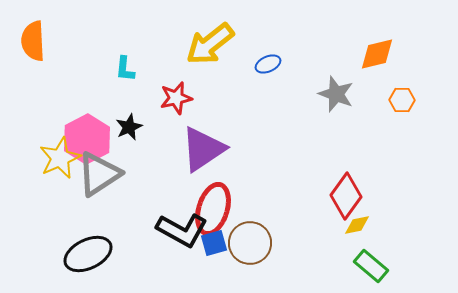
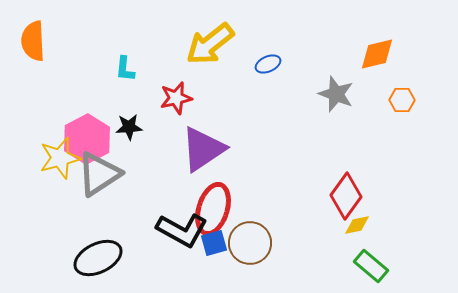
black star: rotated 20 degrees clockwise
yellow star: rotated 9 degrees clockwise
black ellipse: moved 10 px right, 4 px down
